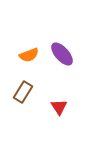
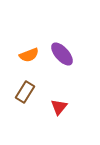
brown rectangle: moved 2 px right
red triangle: rotated 12 degrees clockwise
